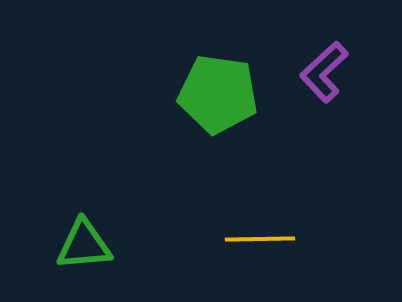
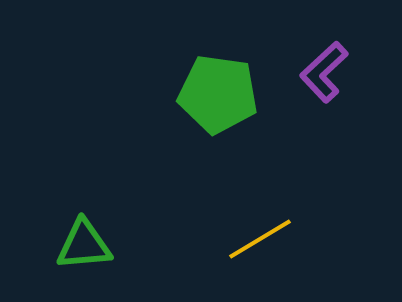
yellow line: rotated 30 degrees counterclockwise
